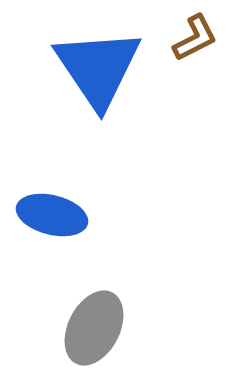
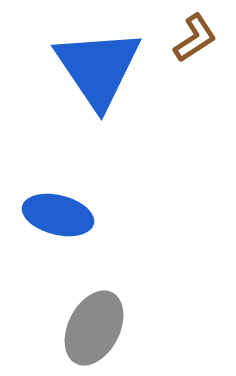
brown L-shape: rotated 6 degrees counterclockwise
blue ellipse: moved 6 px right
